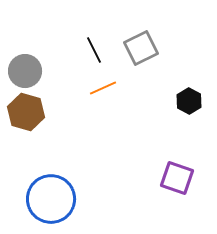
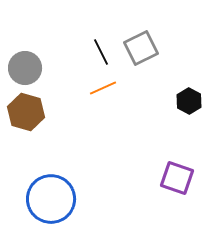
black line: moved 7 px right, 2 px down
gray circle: moved 3 px up
